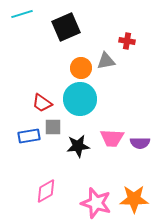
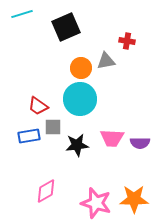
red trapezoid: moved 4 px left, 3 px down
black star: moved 1 px left, 1 px up
